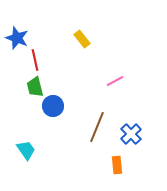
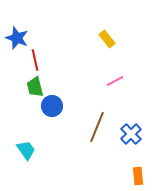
yellow rectangle: moved 25 px right
blue circle: moved 1 px left
orange rectangle: moved 21 px right, 11 px down
